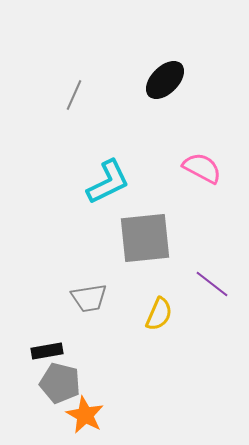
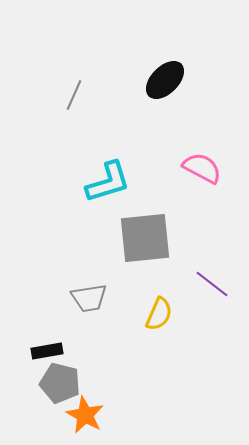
cyan L-shape: rotated 9 degrees clockwise
